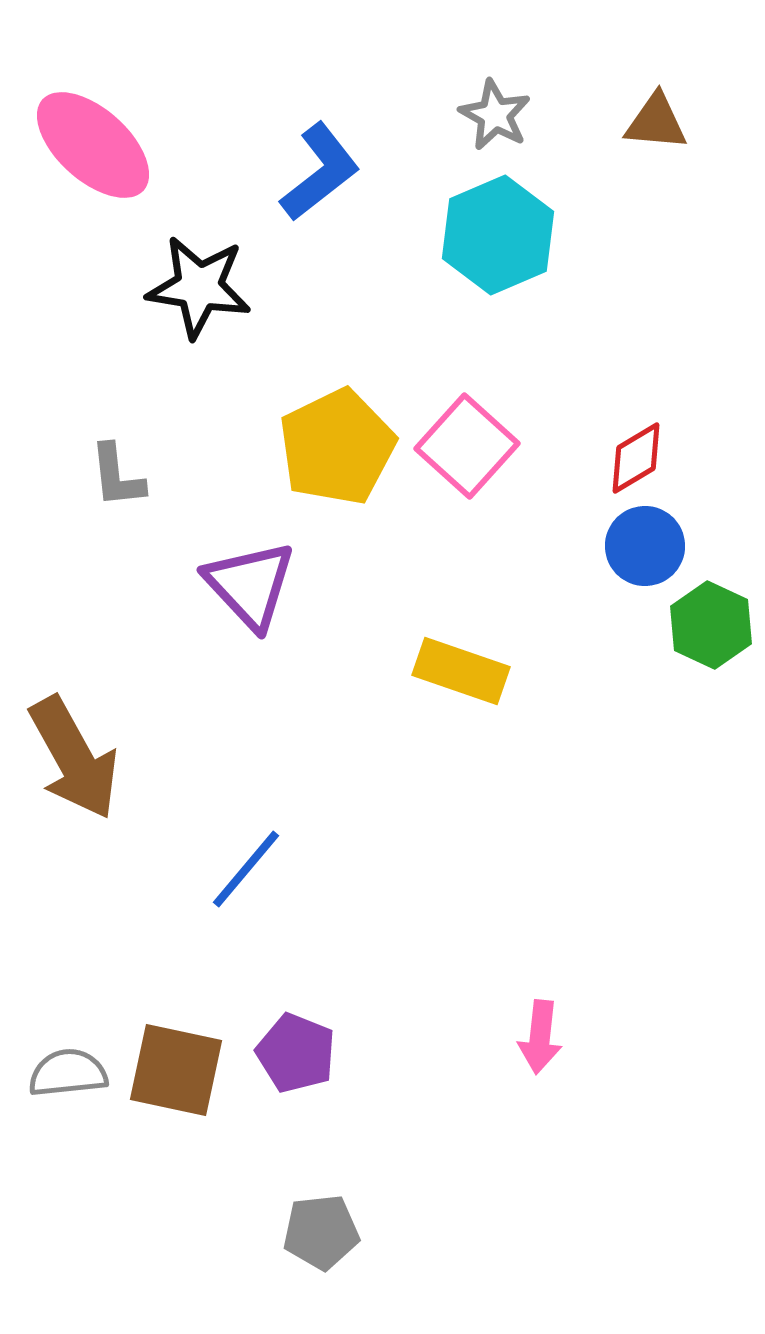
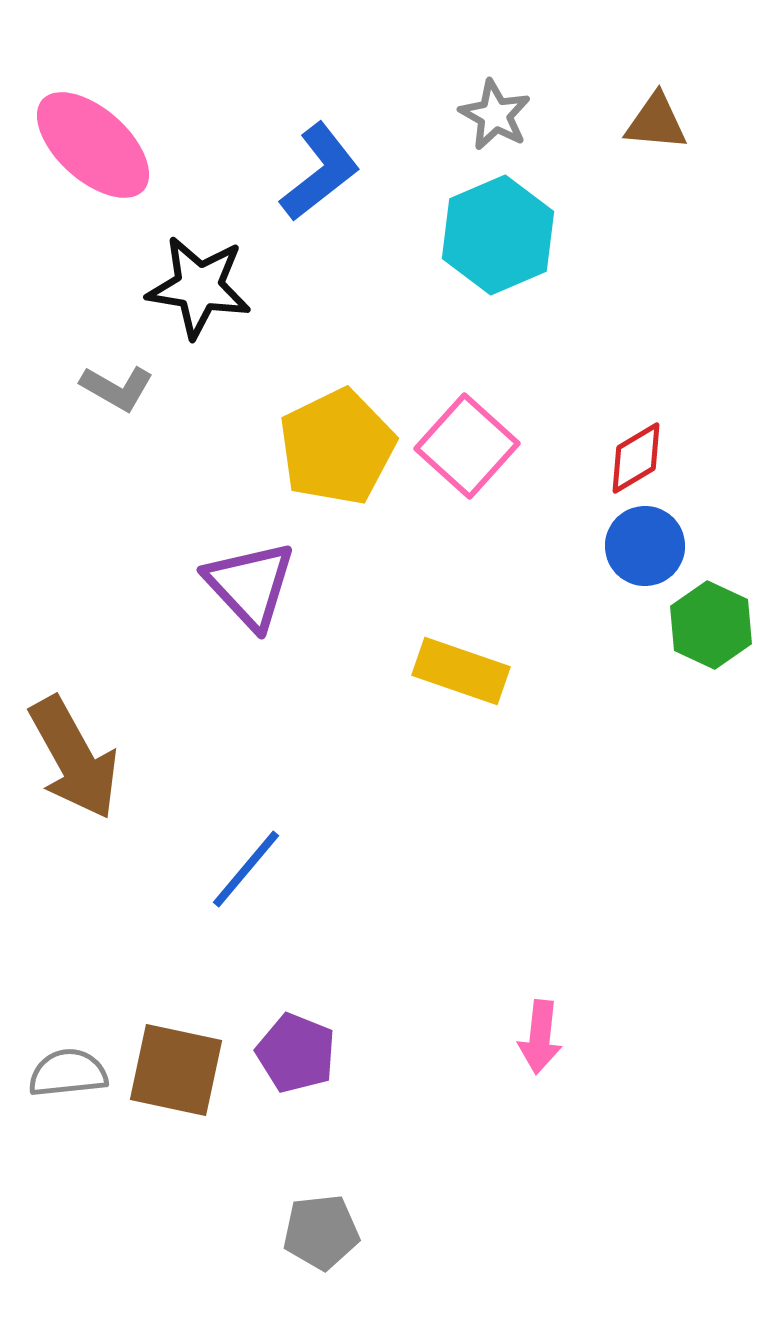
gray L-shape: moved 88 px up; rotated 54 degrees counterclockwise
